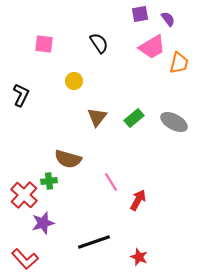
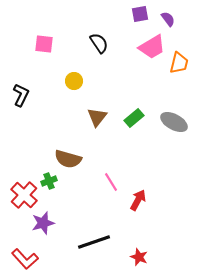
green cross: rotated 14 degrees counterclockwise
